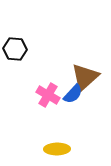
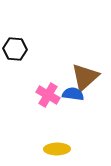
blue semicircle: rotated 125 degrees counterclockwise
